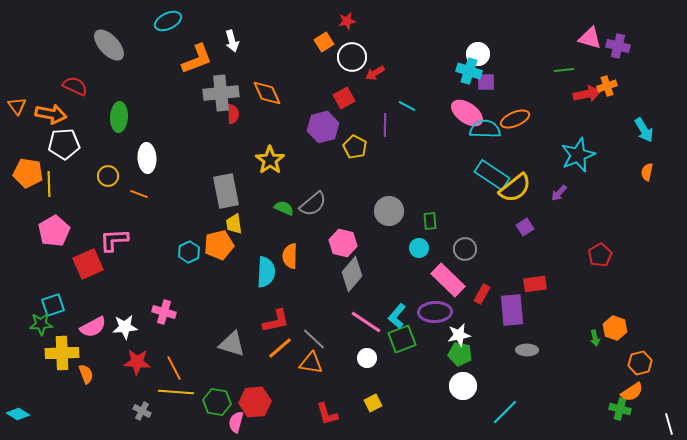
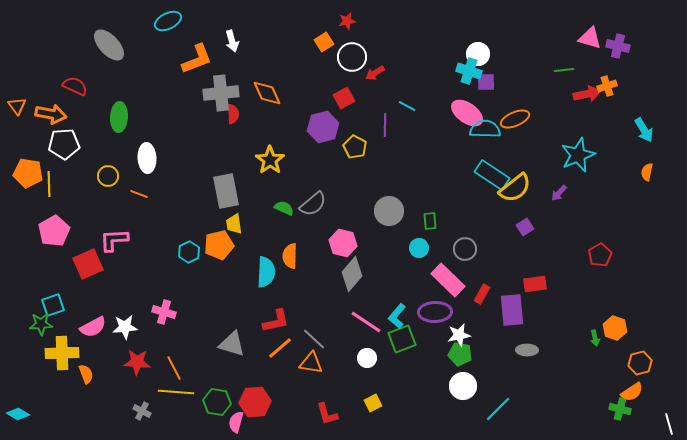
cyan line at (505, 412): moved 7 px left, 3 px up
